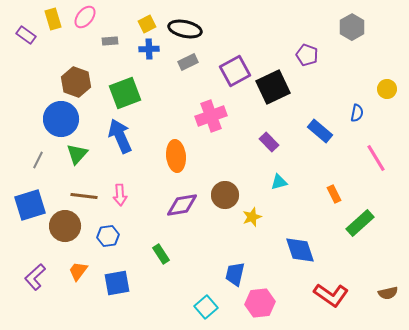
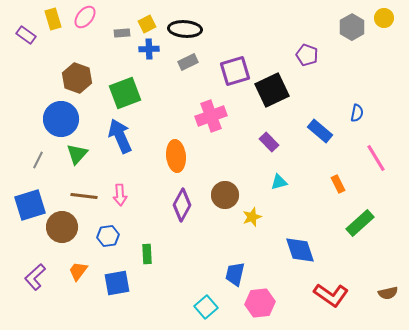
black ellipse at (185, 29): rotated 8 degrees counterclockwise
gray rectangle at (110, 41): moved 12 px right, 8 px up
purple square at (235, 71): rotated 12 degrees clockwise
brown hexagon at (76, 82): moved 1 px right, 4 px up
black square at (273, 87): moved 1 px left, 3 px down
yellow circle at (387, 89): moved 3 px left, 71 px up
orange rectangle at (334, 194): moved 4 px right, 10 px up
purple diamond at (182, 205): rotated 52 degrees counterclockwise
brown circle at (65, 226): moved 3 px left, 1 px down
green rectangle at (161, 254): moved 14 px left; rotated 30 degrees clockwise
